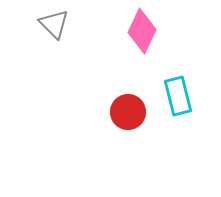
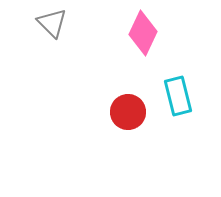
gray triangle: moved 2 px left, 1 px up
pink diamond: moved 1 px right, 2 px down
